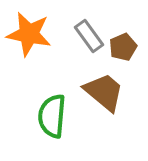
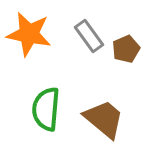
brown pentagon: moved 3 px right, 2 px down
brown trapezoid: moved 27 px down
green semicircle: moved 6 px left, 7 px up
